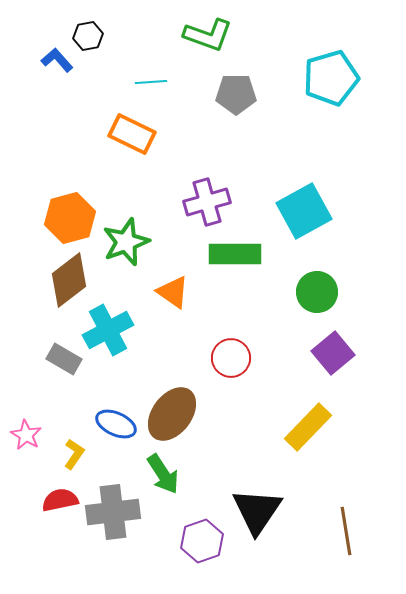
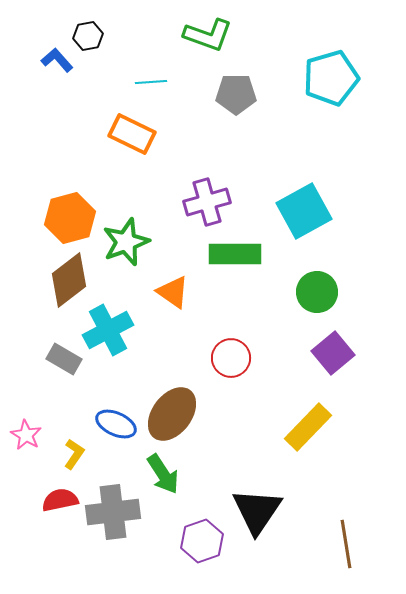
brown line: moved 13 px down
